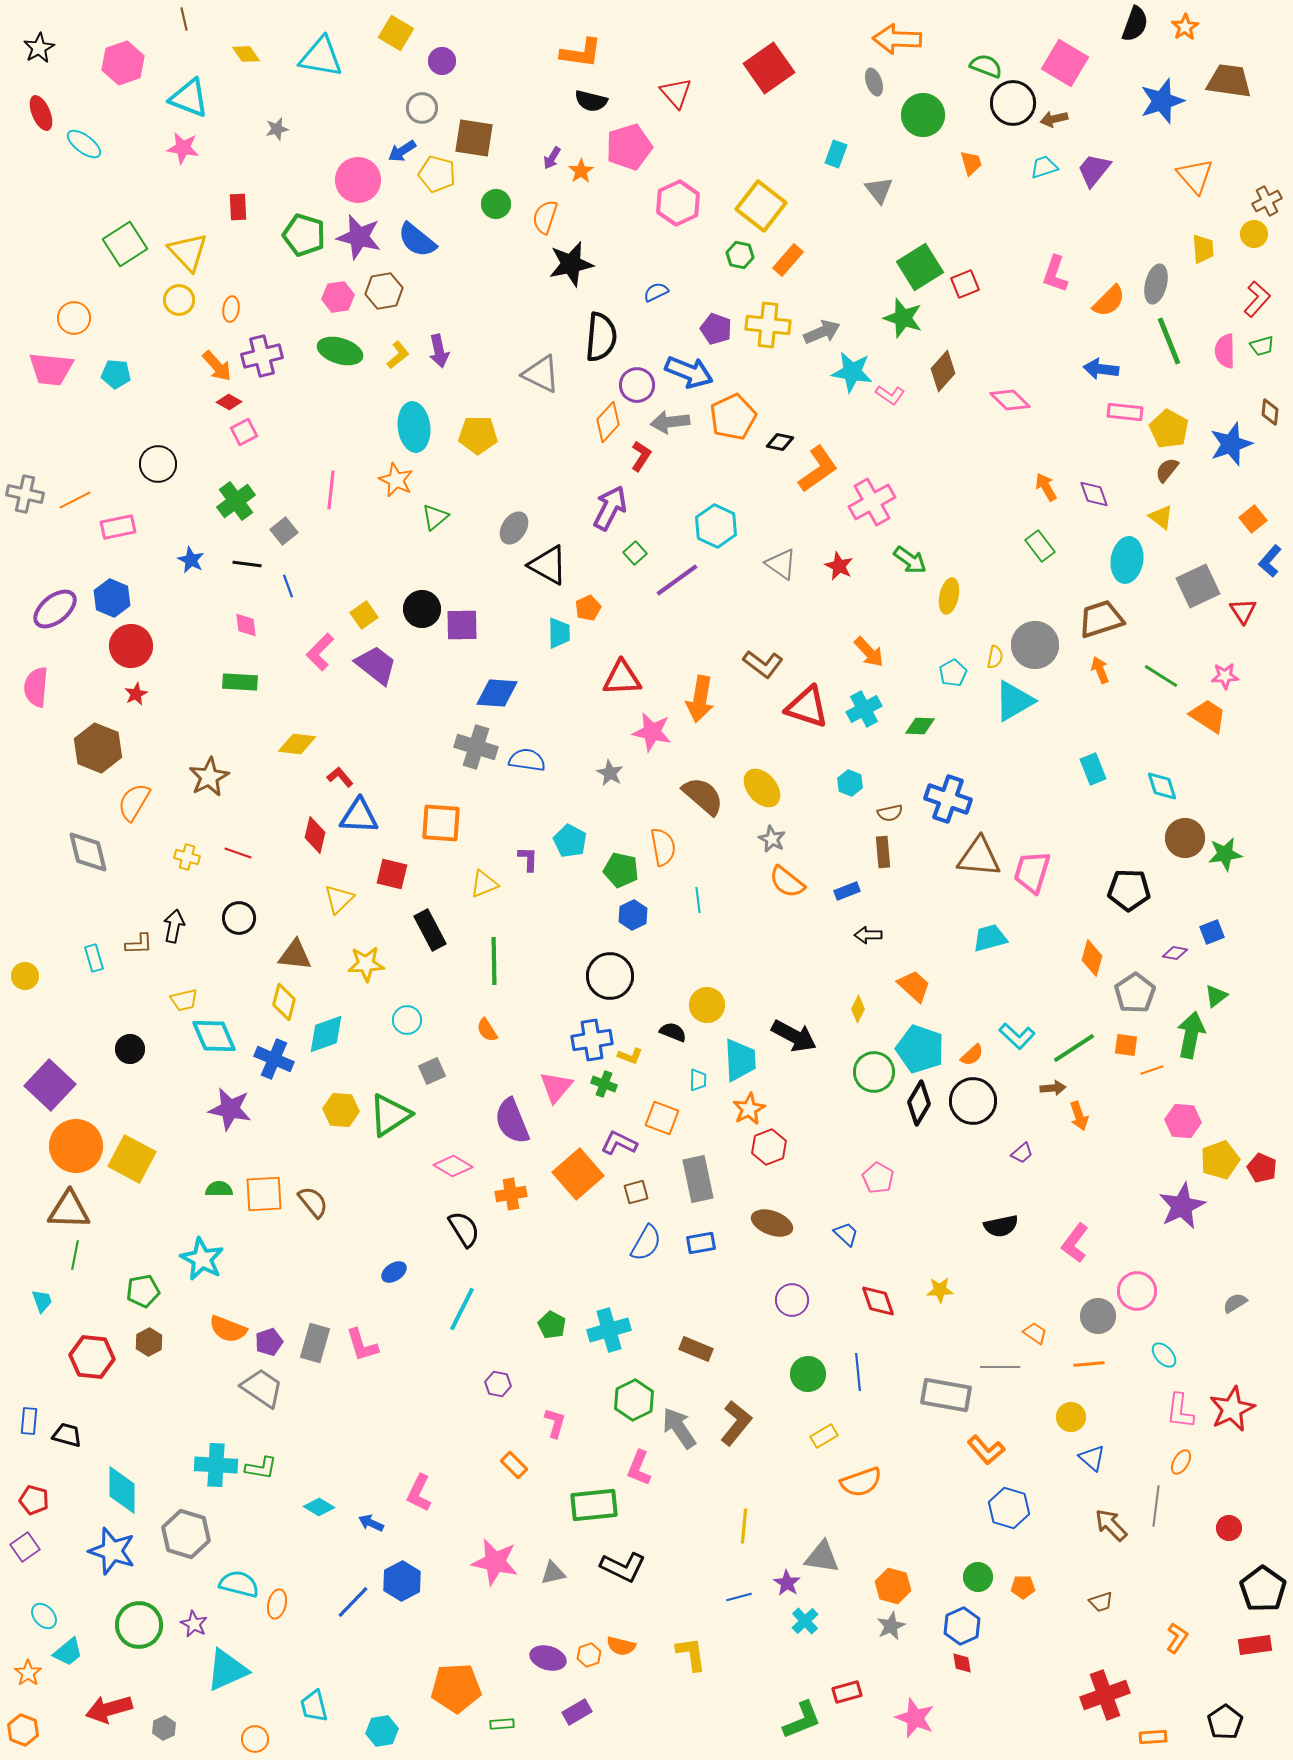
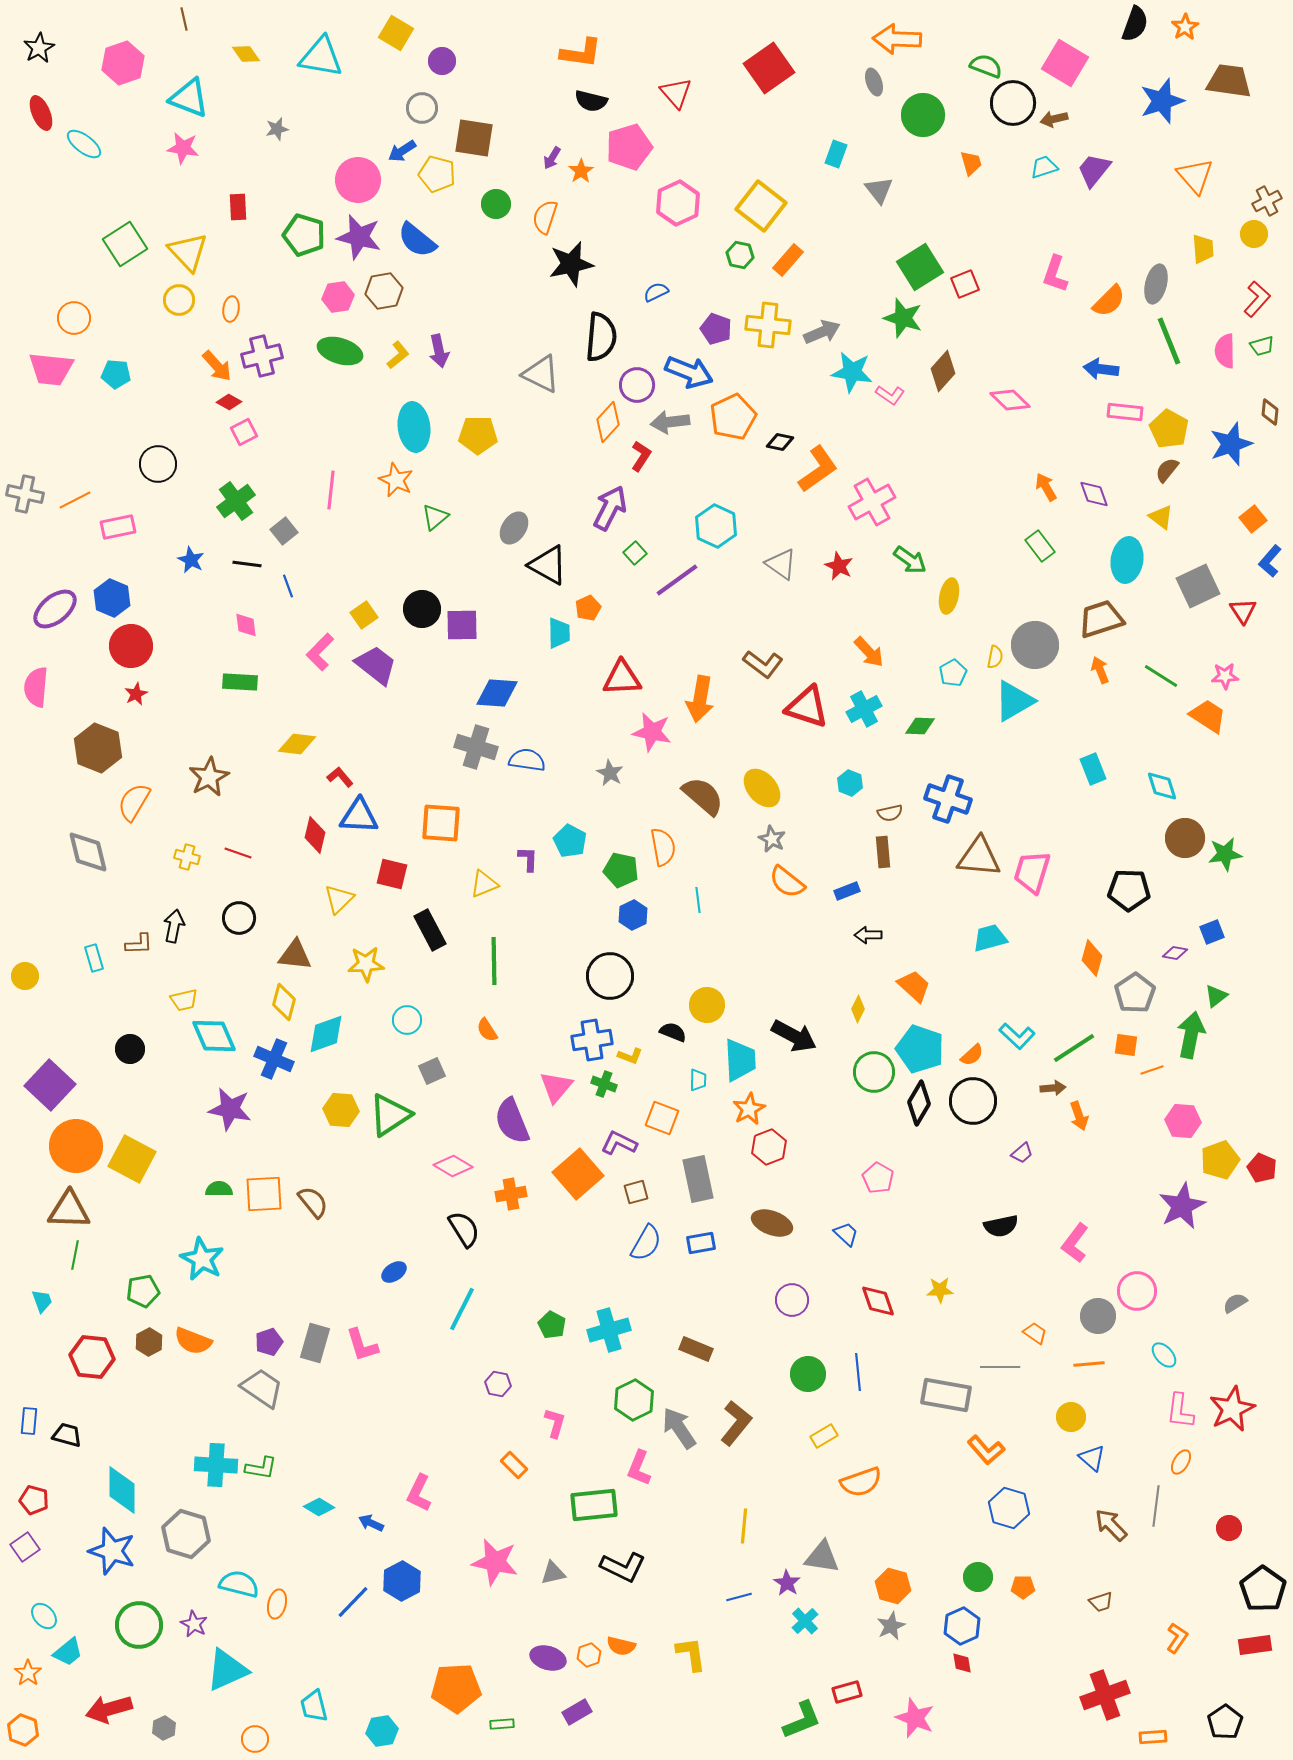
orange semicircle at (228, 1329): moved 35 px left, 12 px down
